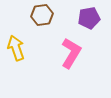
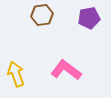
yellow arrow: moved 26 px down
pink L-shape: moved 5 px left, 17 px down; rotated 84 degrees counterclockwise
